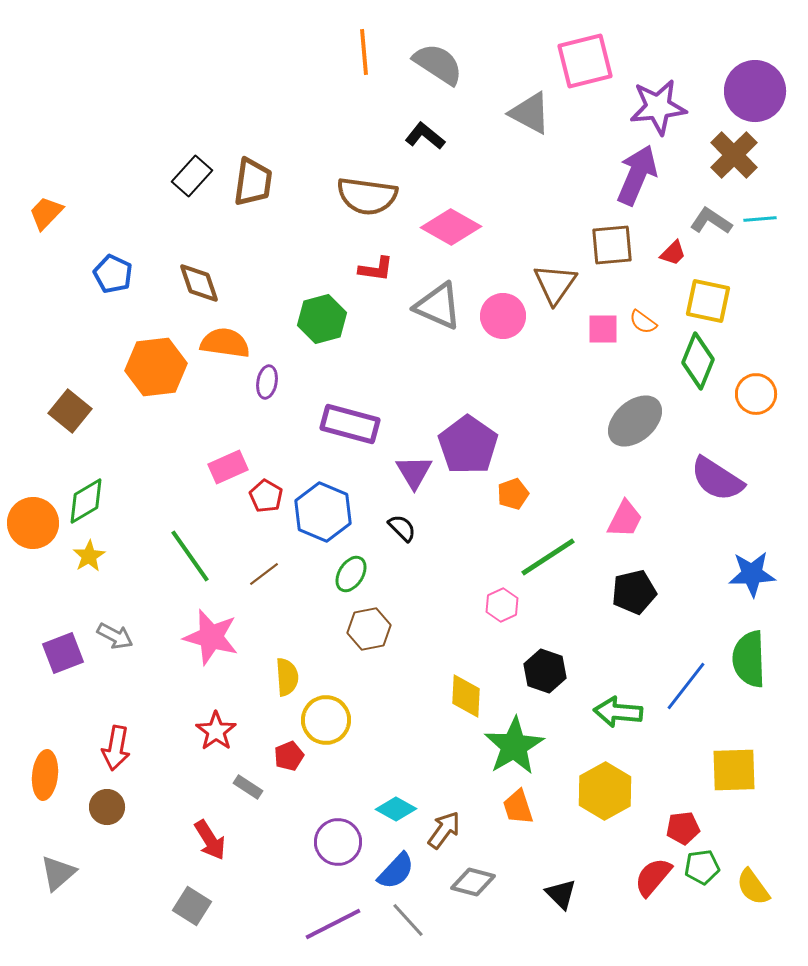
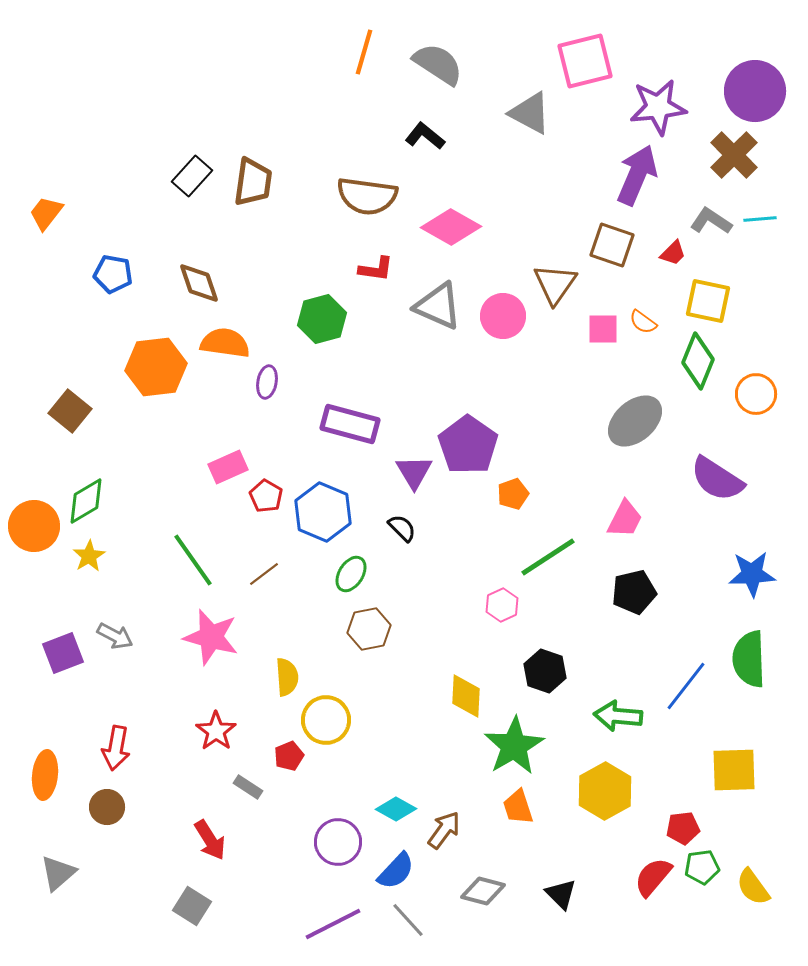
orange line at (364, 52): rotated 21 degrees clockwise
orange trapezoid at (46, 213): rotated 6 degrees counterclockwise
brown square at (612, 245): rotated 24 degrees clockwise
blue pentagon at (113, 274): rotated 15 degrees counterclockwise
orange circle at (33, 523): moved 1 px right, 3 px down
green line at (190, 556): moved 3 px right, 4 px down
green arrow at (618, 712): moved 4 px down
gray diamond at (473, 882): moved 10 px right, 9 px down
